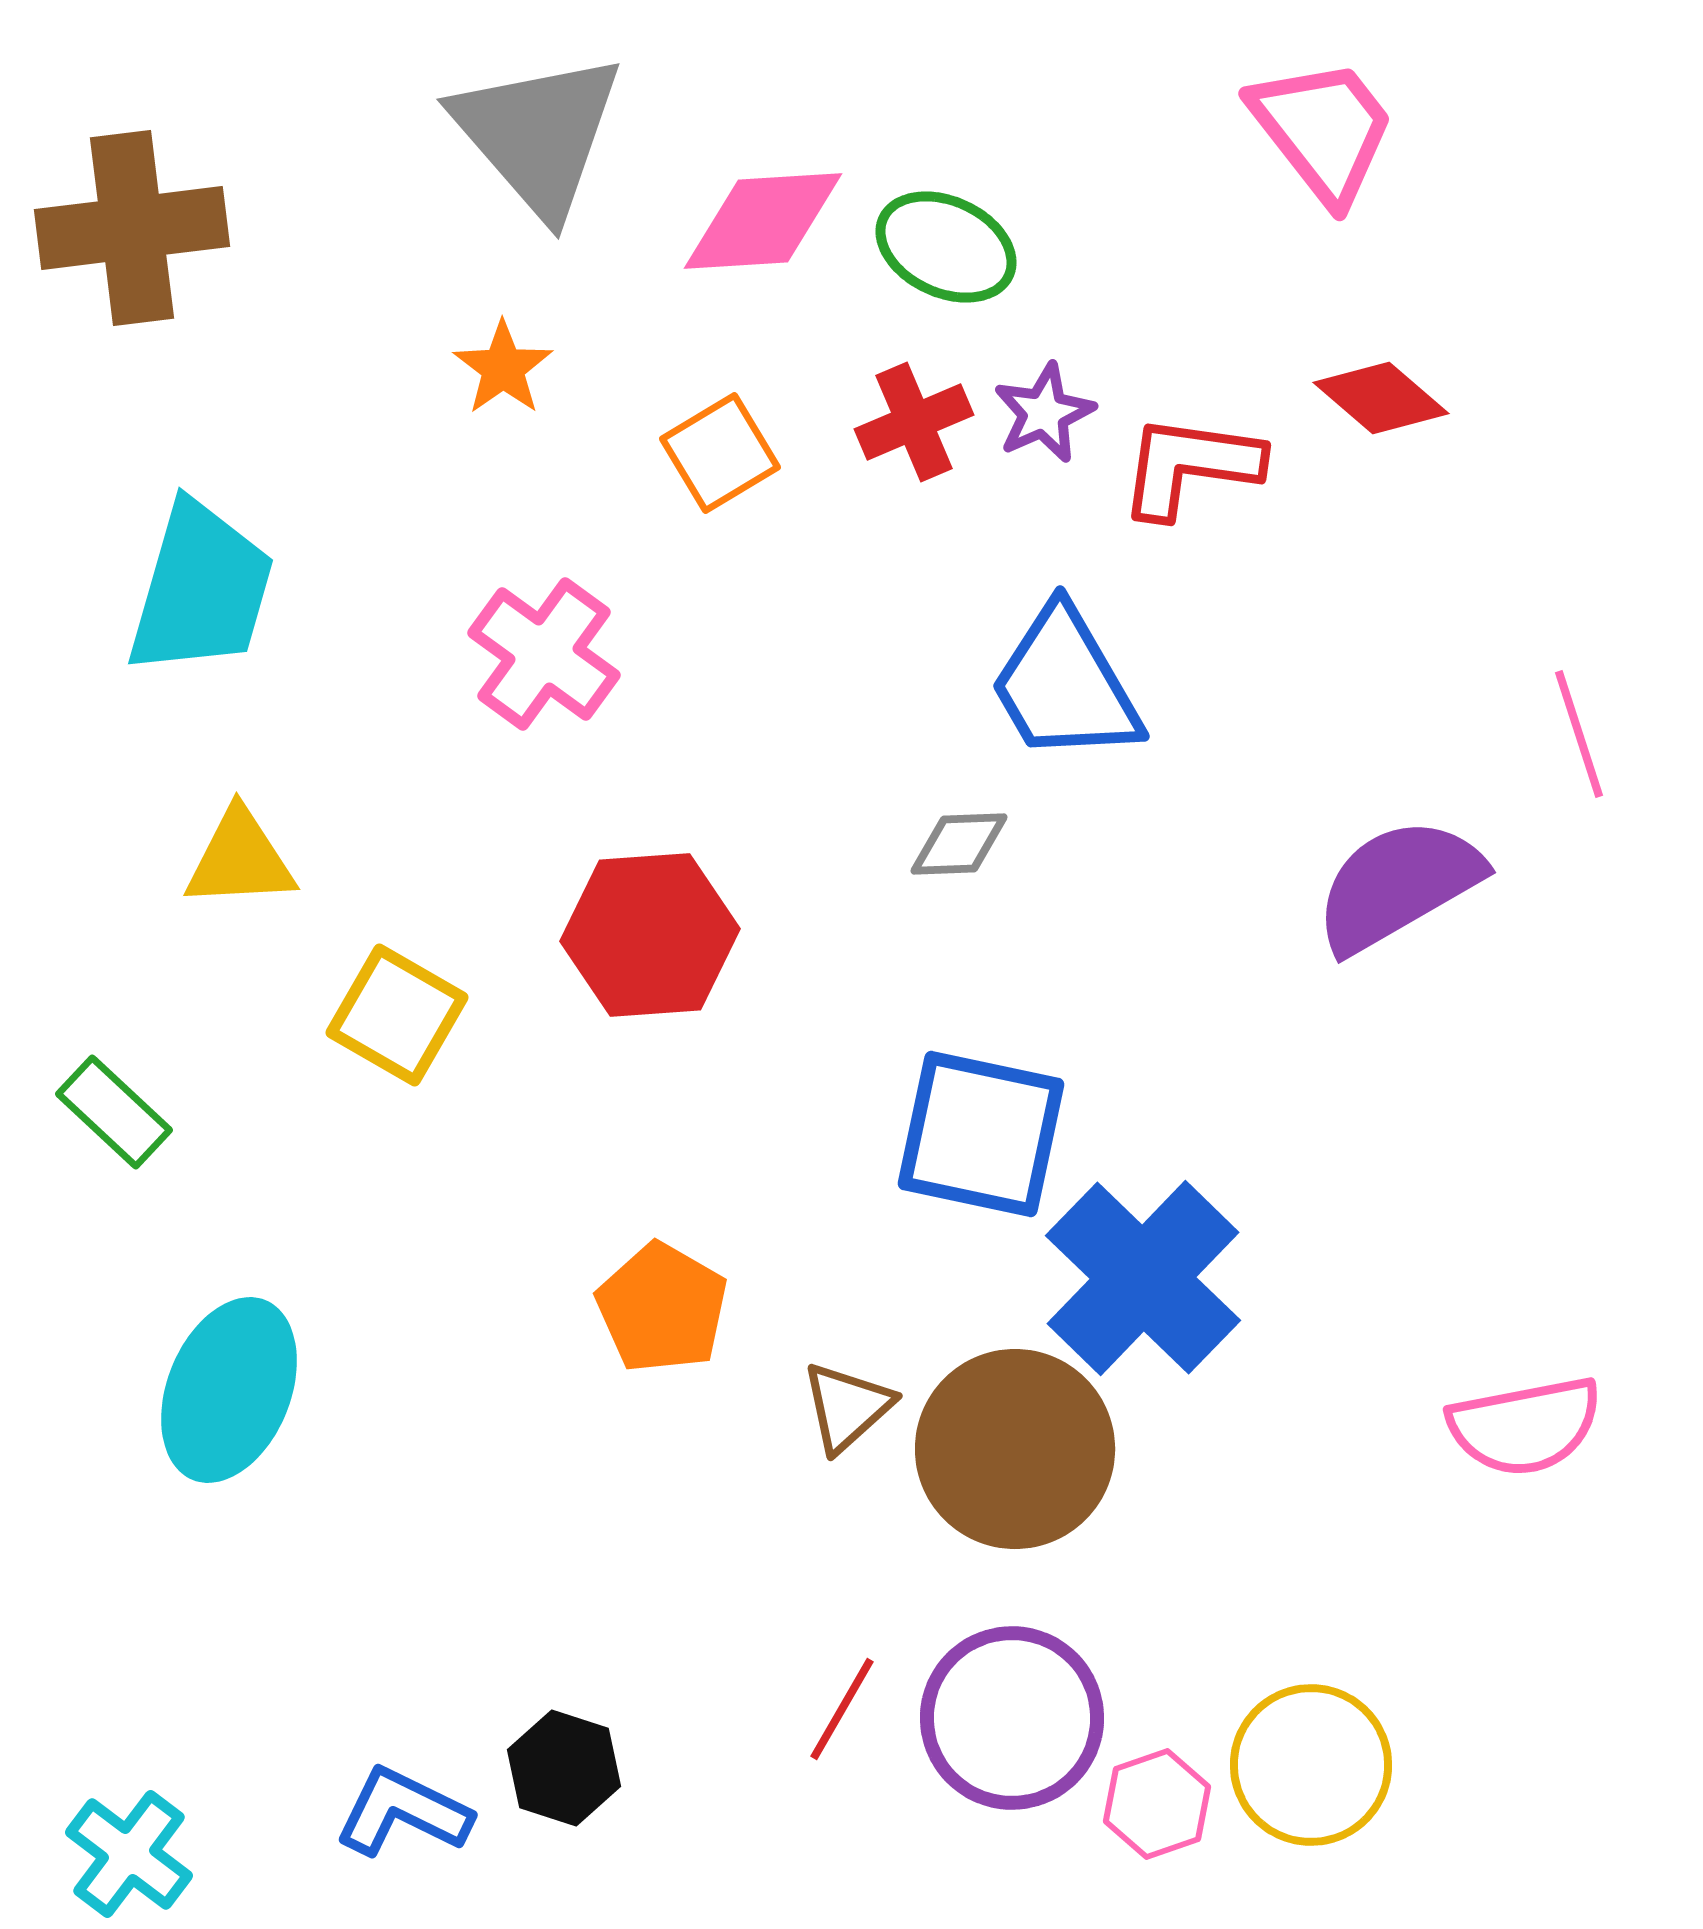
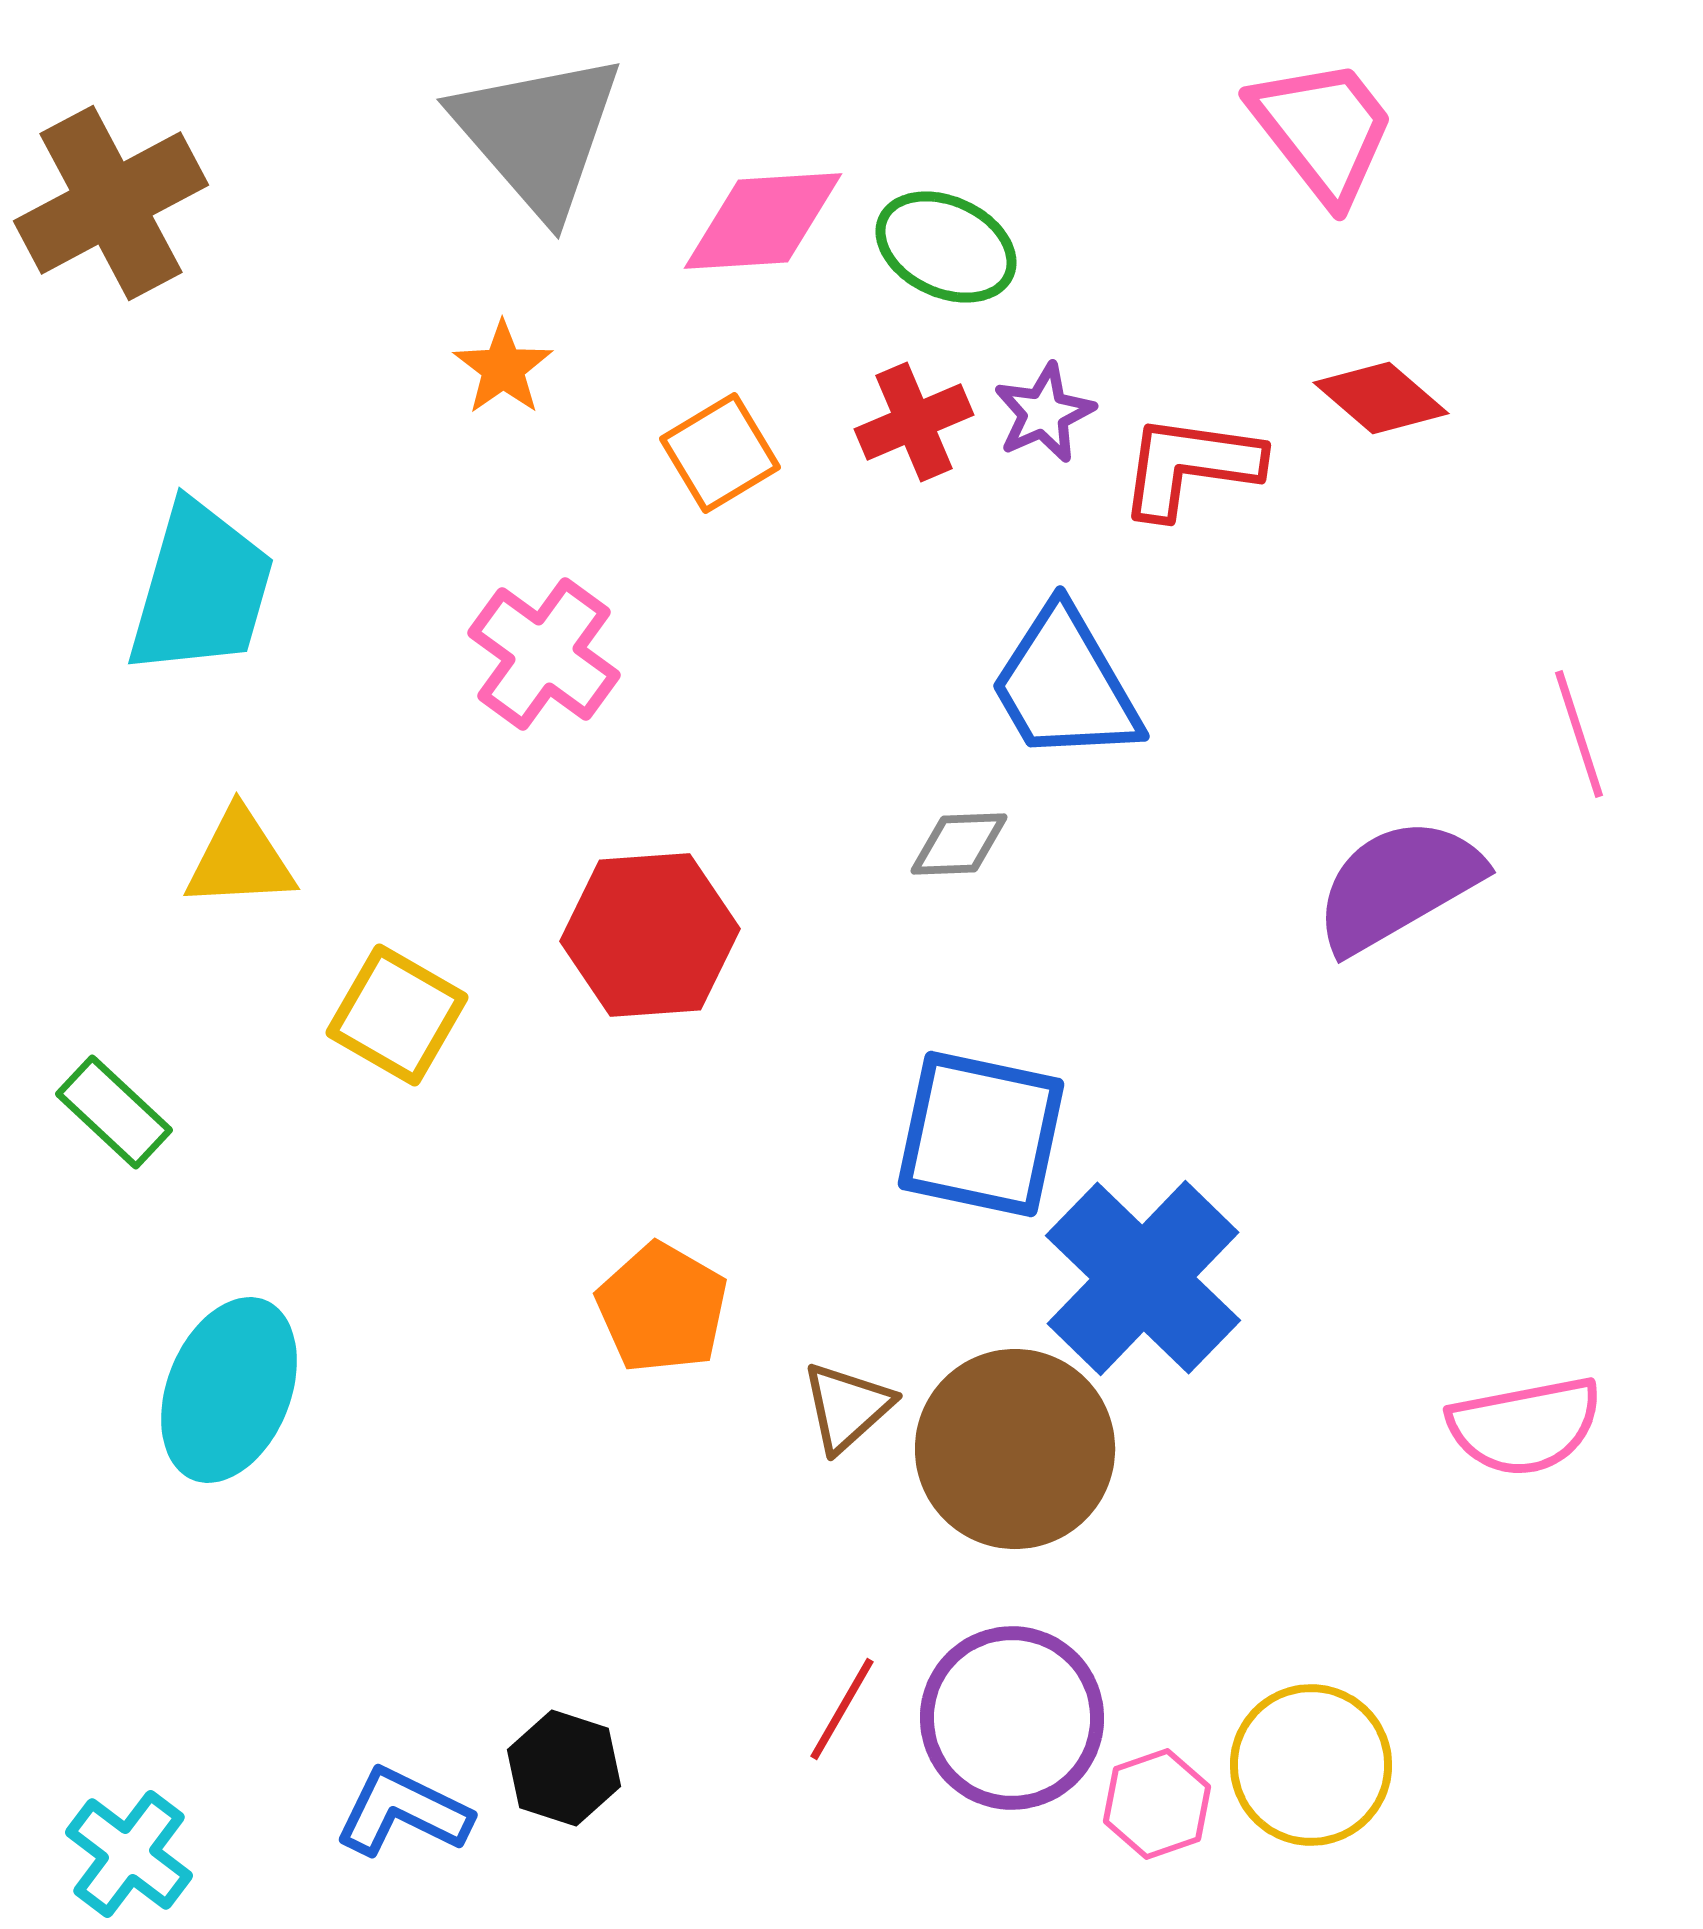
brown cross: moved 21 px left, 25 px up; rotated 21 degrees counterclockwise
